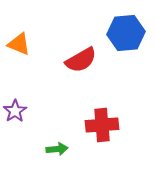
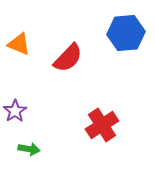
red semicircle: moved 13 px left, 2 px up; rotated 16 degrees counterclockwise
red cross: rotated 28 degrees counterclockwise
green arrow: moved 28 px left; rotated 15 degrees clockwise
